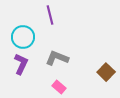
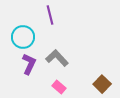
gray L-shape: rotated 25 degrees clockwise
purple L-shape: moved 8 px right
brown square: moved 4 px left, 12 px down
